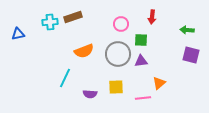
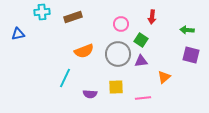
cyan cross: moved 8 px left, 10 px up
green square: rotated 32 degrees clockwise
orange triangle: moved 5 px right, 6 px up
